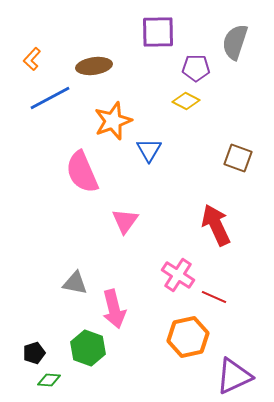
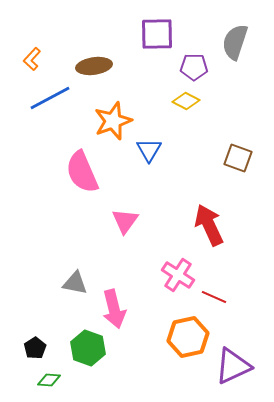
purple square: moved 1 px left, 2 px down
purple pentagon: moved 2 px left, 1 px up
red arrow: moved 7 px left
black pentagon: moved 1 px right, 5 px up; rotated 15 degrees counterclockwise
purple triangle: moved 1 px left, 10 px up
